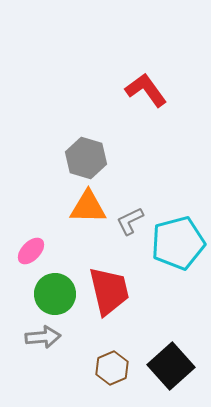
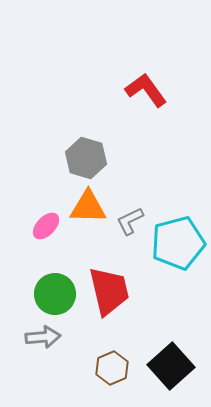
pink ellipse: moved 15 px right, 25 px up
